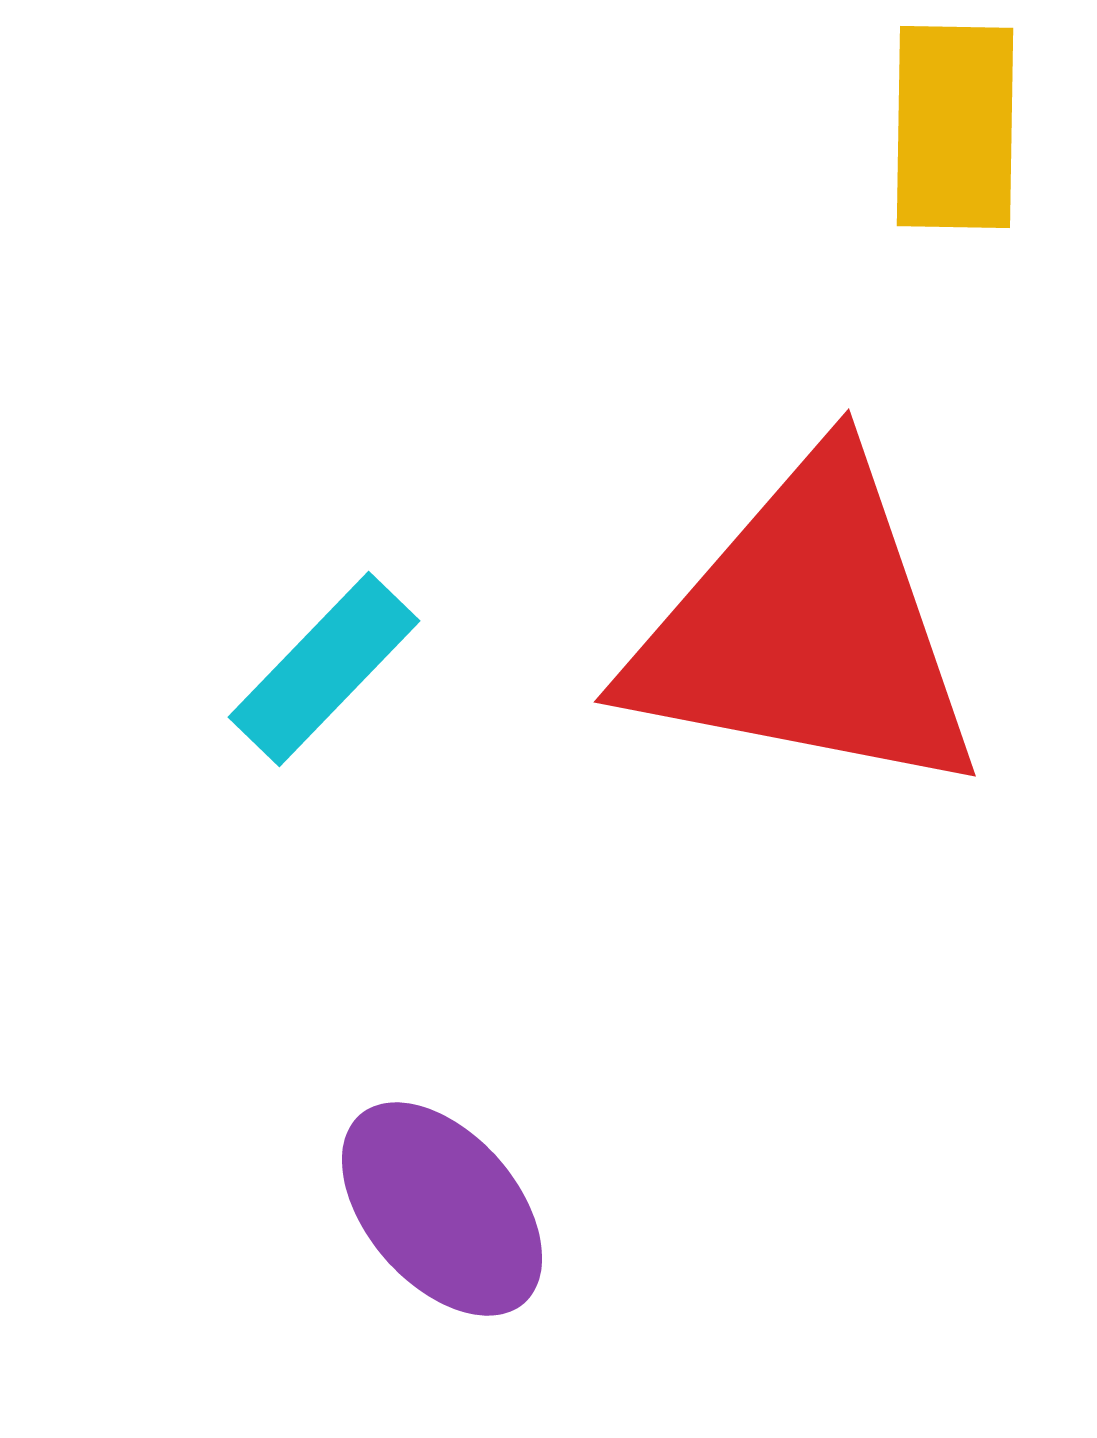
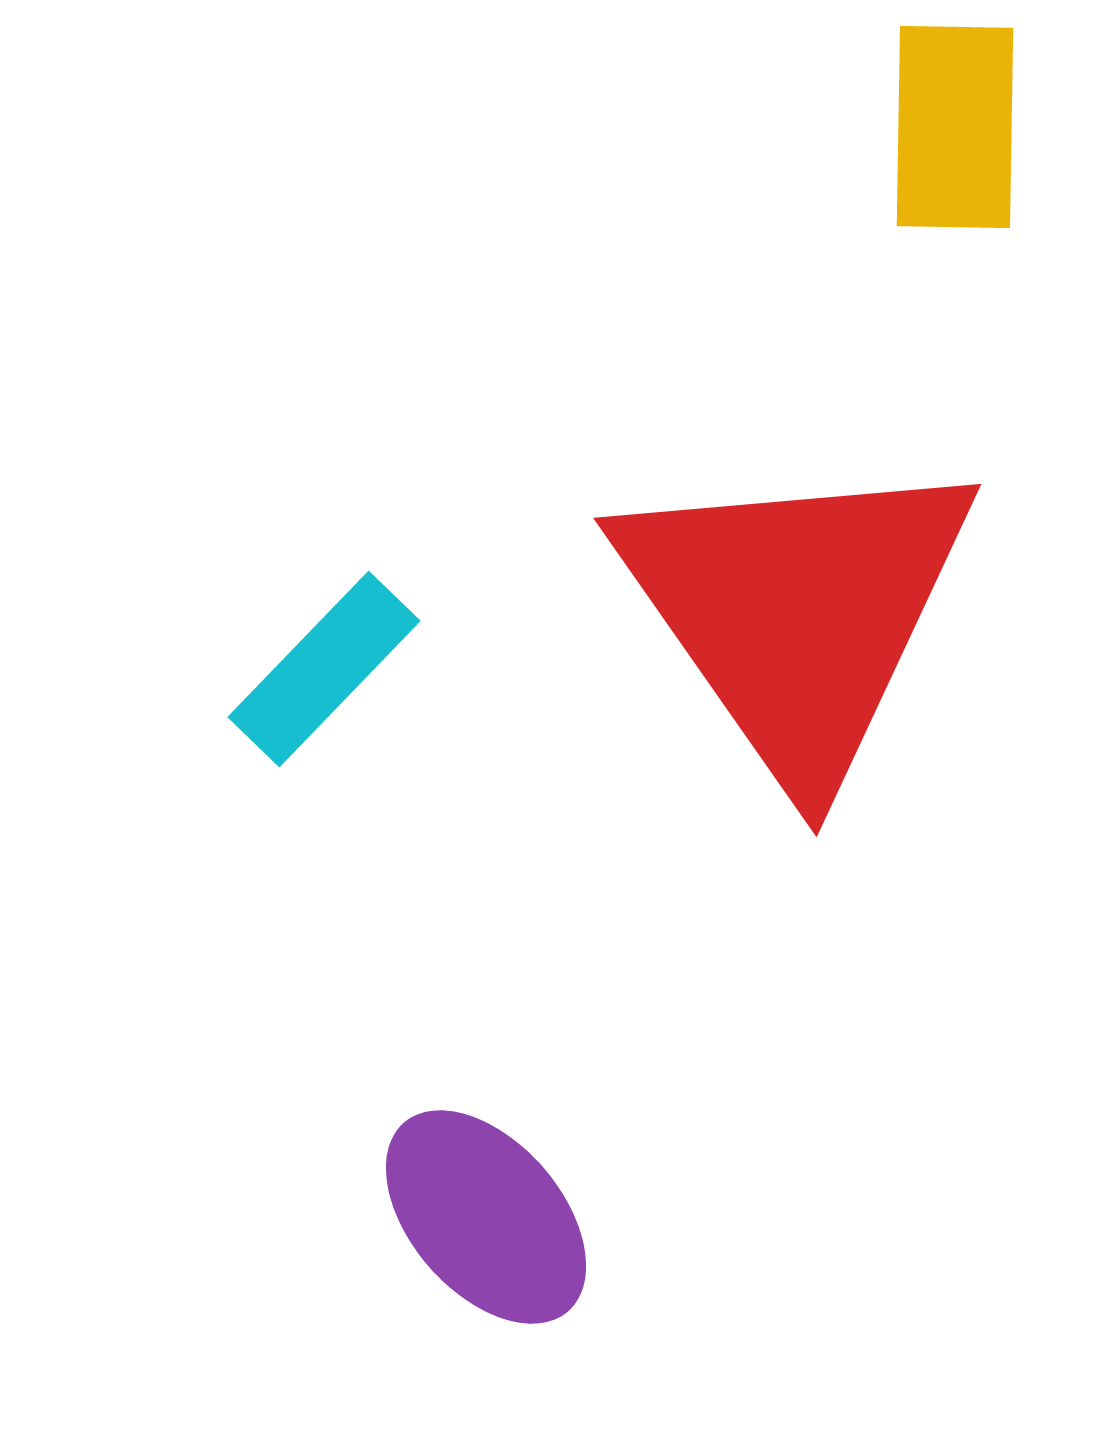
red triangle: moved 9 px left, 16 px up; rotated 44 degrees clockwise
purple ellipse: moved 44 px right, 8 px down
